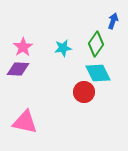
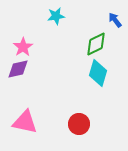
blue arrow: moved 2 px right, 1 px up; rotated 56 degrees counterclockwise
green diamond: rotated 30 degrees clockwise
cyan star: moved 7 px left, 32 px up
purple diamond: rotated 15 degrees counterclockwise
cyan diamond: rotated 44 degrees clockwise
red circle: moved 5 px left, 32 px down
